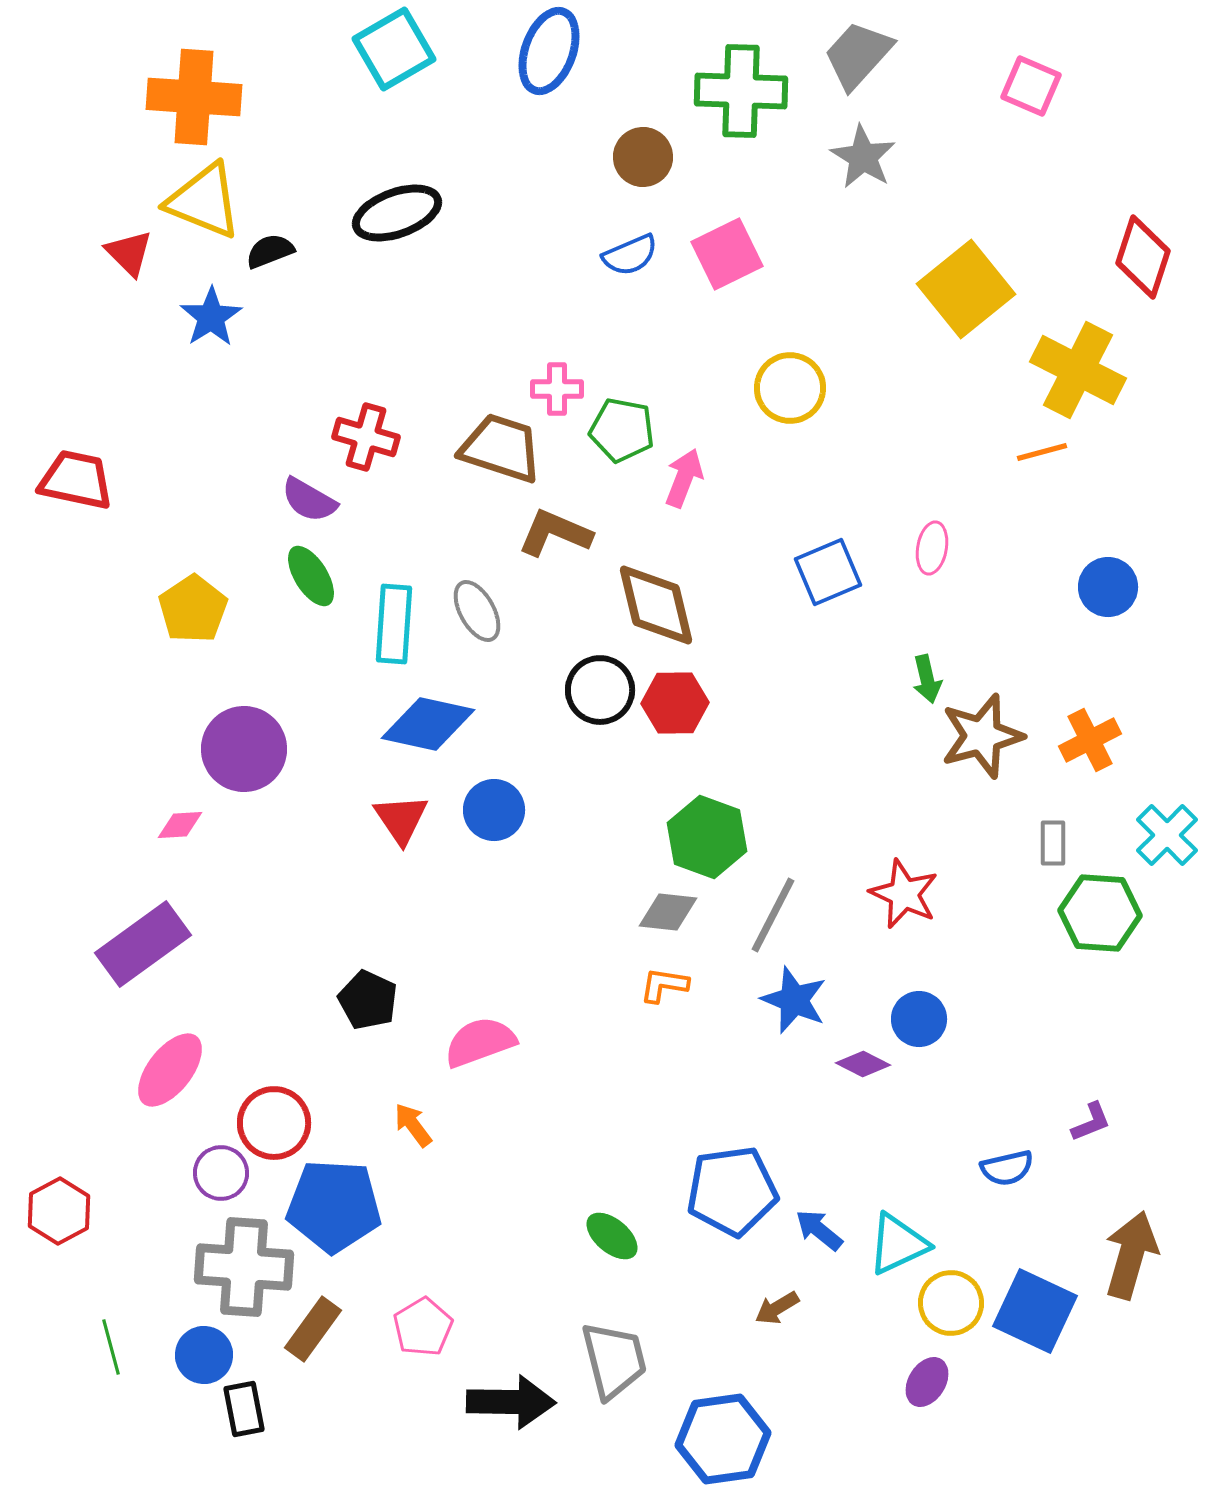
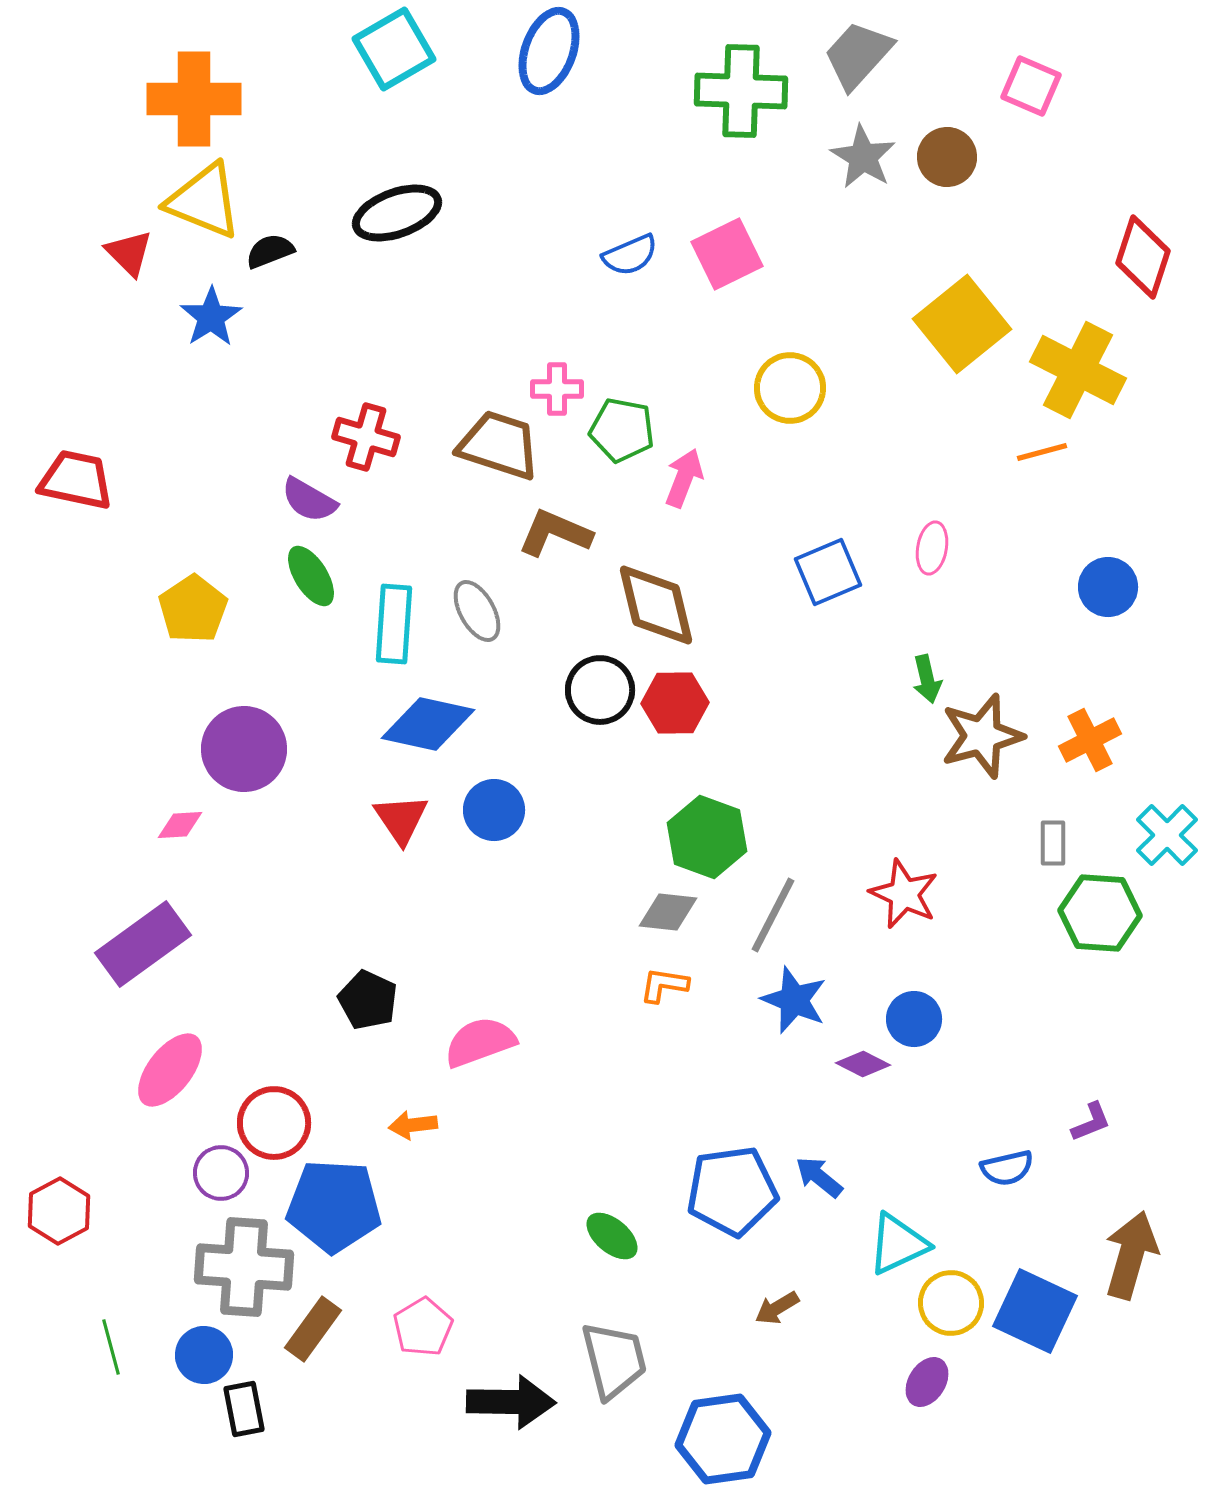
orange cross at (194, 97): moved 2 px down; rotated 4 degrees counterclockwise
brown circle at (643, 157): moved 304 px right
yellow square at (966, 289): moved 4 px left, 35 px down
brown trapezoid at (501, 448): moved 2 px left, 3 px up
blue circle at (919, 1019): moved 5 px left
orange arrow at (413, 1125): rotated 60 degrees counterclockwise
blue arrow at (819, 1230): moved 53 px up
